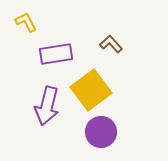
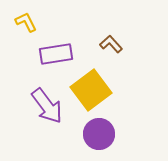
purple arrow: rotated 51 degrees counterclockwise
purple circle: moved 2 px left, 2 px down
